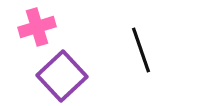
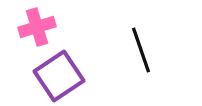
purple square: moved 3 px left; rotated 9 degrees clockwise
